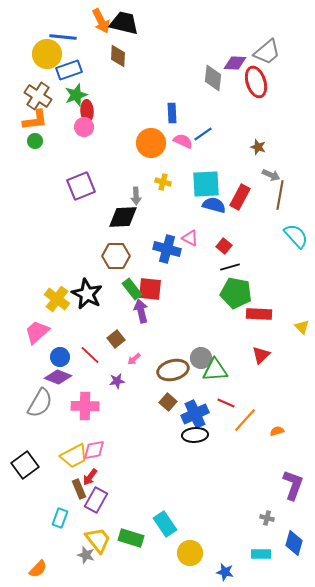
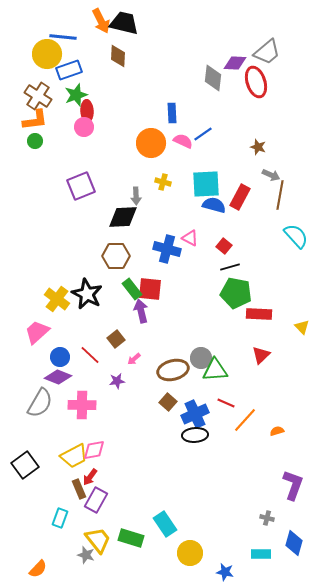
pink cross at (85, 406): moved 3 px left, 1 px up
